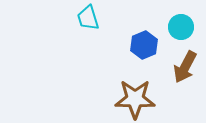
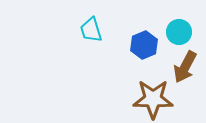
cyan trapezoid: moved 3 px right, 12 px down
cyan circle: moved 2 px left, 5 px down
brown star: moved 18 px right
